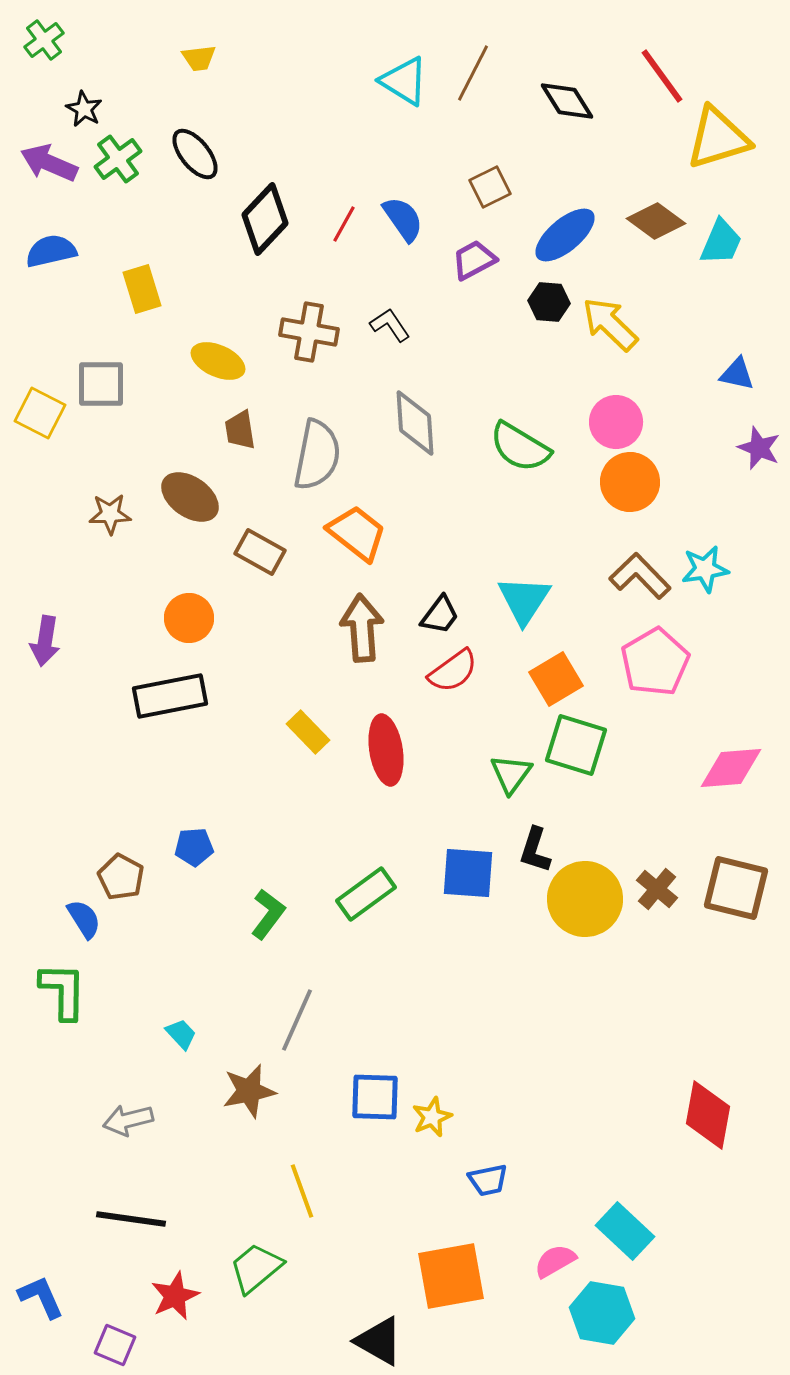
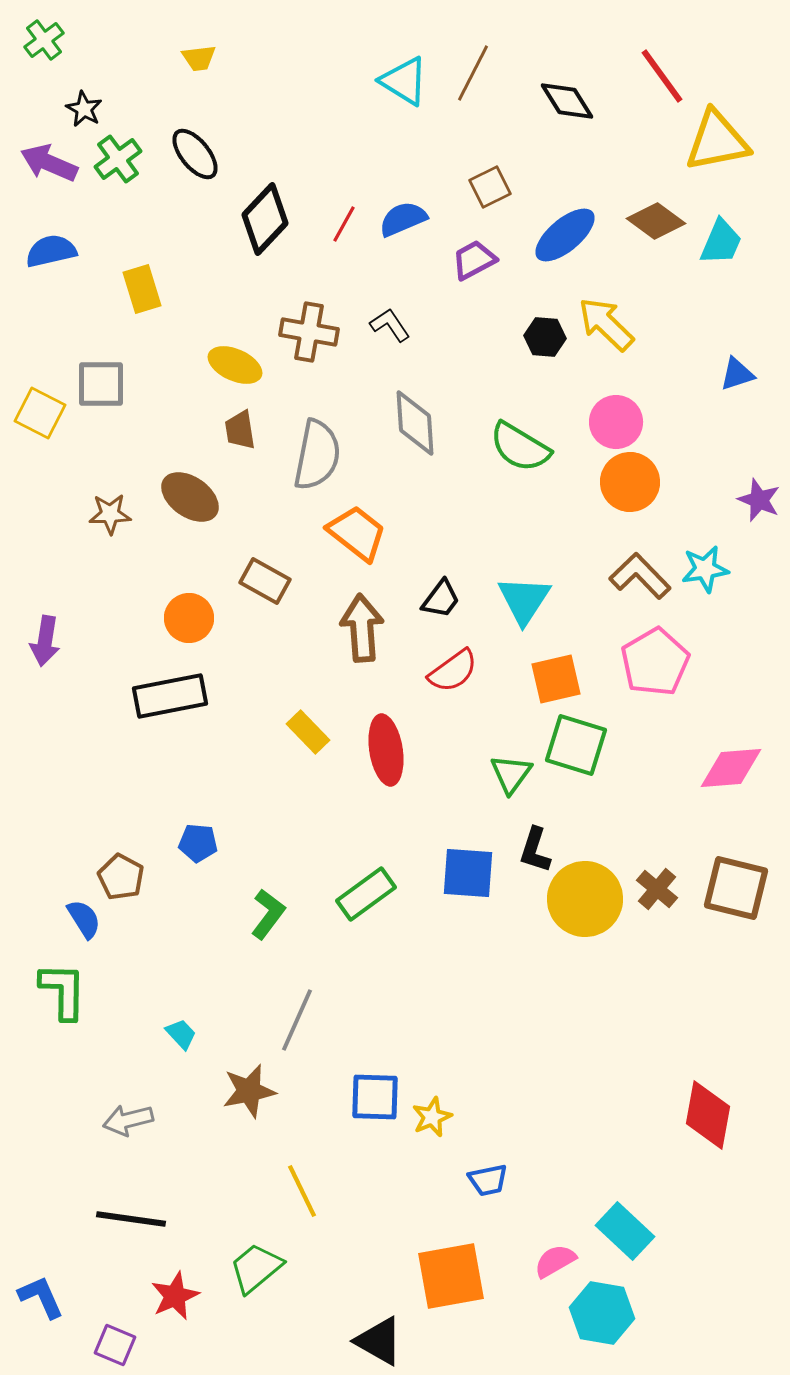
yellow triangle at (718, 138): moved 1 px left, 3 px down; rotated 6 degrees clockwise
blue semicircle at (403, 219): rotated 78 degrees counterclockwise
black hexagon at (549, 302): moved 4 px left, 35 px down
yellow arrow at (610, 324): moved 4 px left
yellow ellipse at (218, 361): moved 17 px right, 4 px down
blue triangle at (737, 374): rotated 30 degrees counterclockwise
purple star at (759, 448): moved 52 px down
brown rectangle at (260, 552): moved 5 px right, 29 px down
black trapezoid at (440, 615): moved 1 px right, 16 px up
orange square at (556, 679): rotated 18 degrees clockwise
blue pentagon at (194, 847): moved 4 px right, 4 px up; rotated 9 degrees clockwise
yellow line at (302, 1191): rotated 6 degrees counterclockwise
